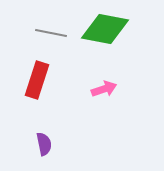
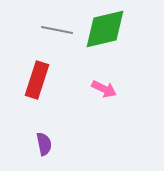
green diamond: rotated 24 degrees counterclockwise
gray line: moved 6 px right, 3 px up
pink arrow: rotated 45 degrees clockwise
